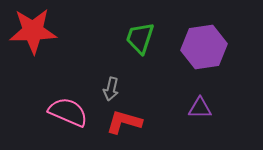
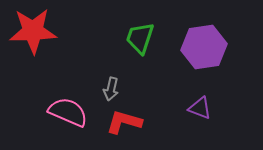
purple triangle: rotated 20 degrees clockwise
